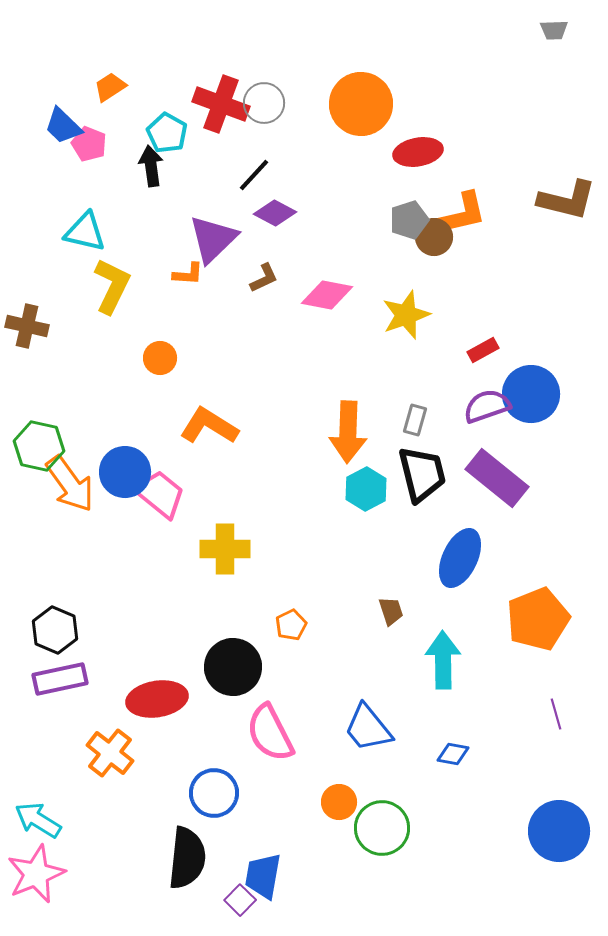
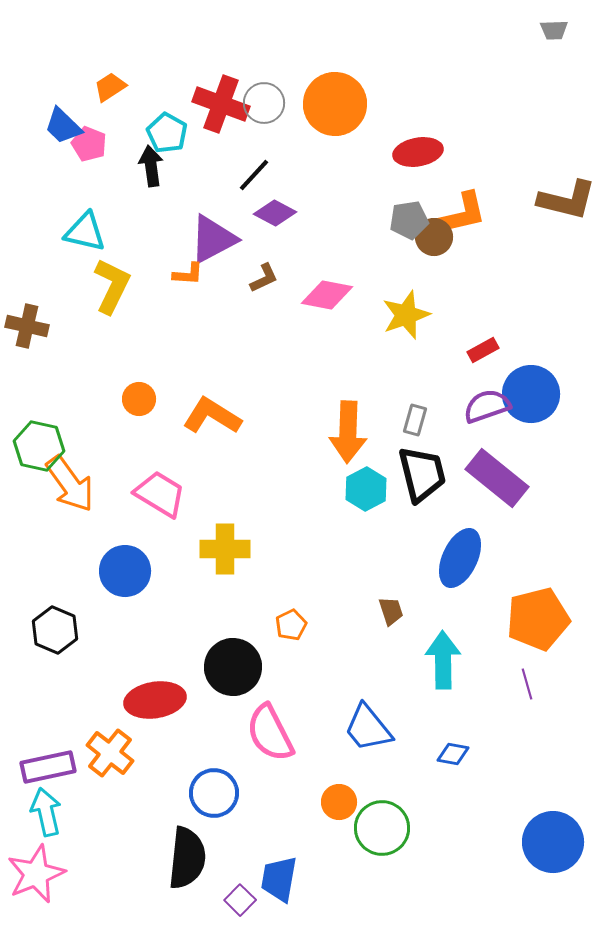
orange circle at (361, 104): moved 26 px left
gray pentagon at (409, 220): rotated 9 degrees clockwise
purple triangle at (213, 239): rotated 16 degrees clockwise
orange circle at (160, 358): moved 21 px left, 41 px down
orange L-shape at (209, 426): moved 3 px right, 10 px up
blue circle at (125, 472): moved 99 px down
pink trapezoid at (160, 494): rotated 8 degrees counterclockwise
orange pentagon at (538, 619): rotated 8 degrees clockwise
purple rectangle at (60, 679): moved 12 px left, 88 px down
red ellipse at (157, 699): moved 2 px left, 1 px down
purple line at (556, 714): moved 29 px left, 30 px up
cyan arrow at (38, 820): moved 8 px right, 8 px up; rotated 45 degrees clockwise
blue circle at (559, 831): moved 6 px left, 11 px down
blue trapezoid at (263, 876): moved 16 px right, 3 px down
